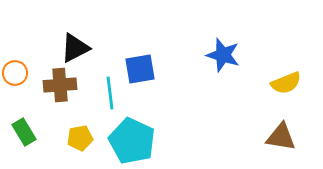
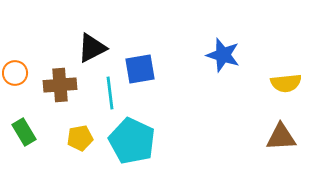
black triangle: moved 17 px right
yellow semicircle: rotated 16 degrees clockwise
brown triangle: rotated 12 degrees counterclockwise
